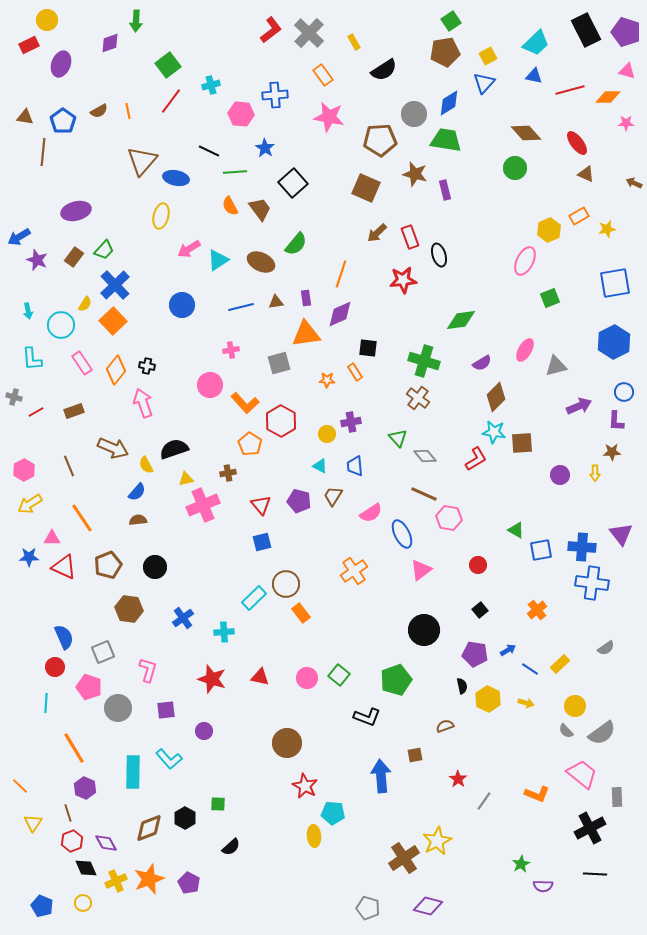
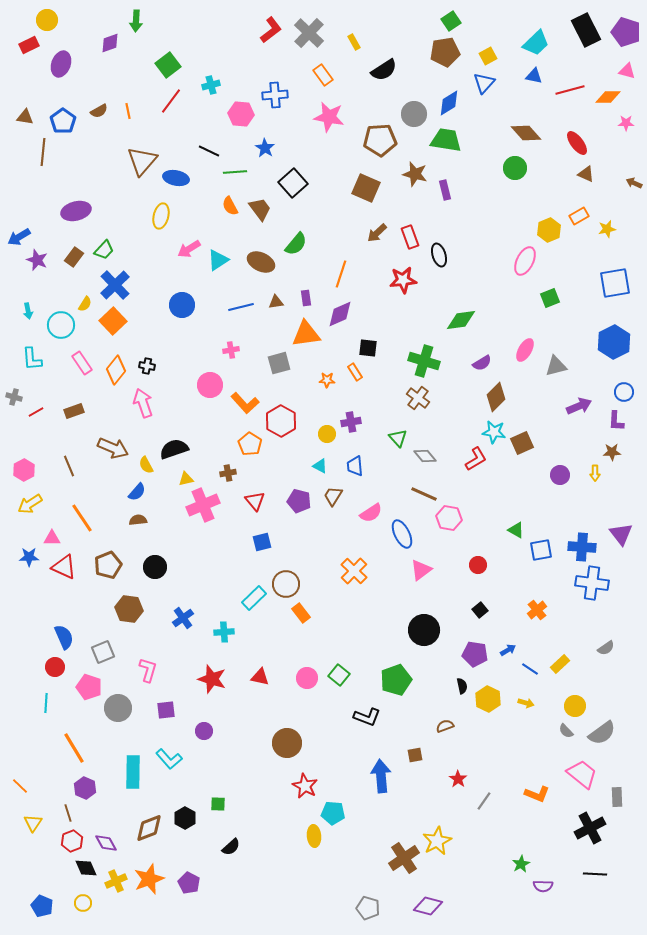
brown square at (522, 443): rotated 20 degrees counterclockwise
red triangle at (261, 505): moved 6 px left, 4 px up
orange cross at (354, 571): rotated 12 degrees counterclockwise
